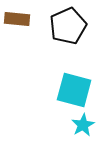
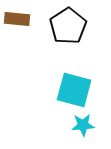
black pentagon: rotated 9 degrees counterclockwise
cyan star: rotated 25 degrees clockwise
